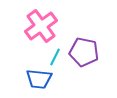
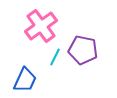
purple pentagon: moved 1 px left, 2 px up
blue trapezoid: moved 14 px left, 1 px down; rotated 72 degrees counterclockwise
